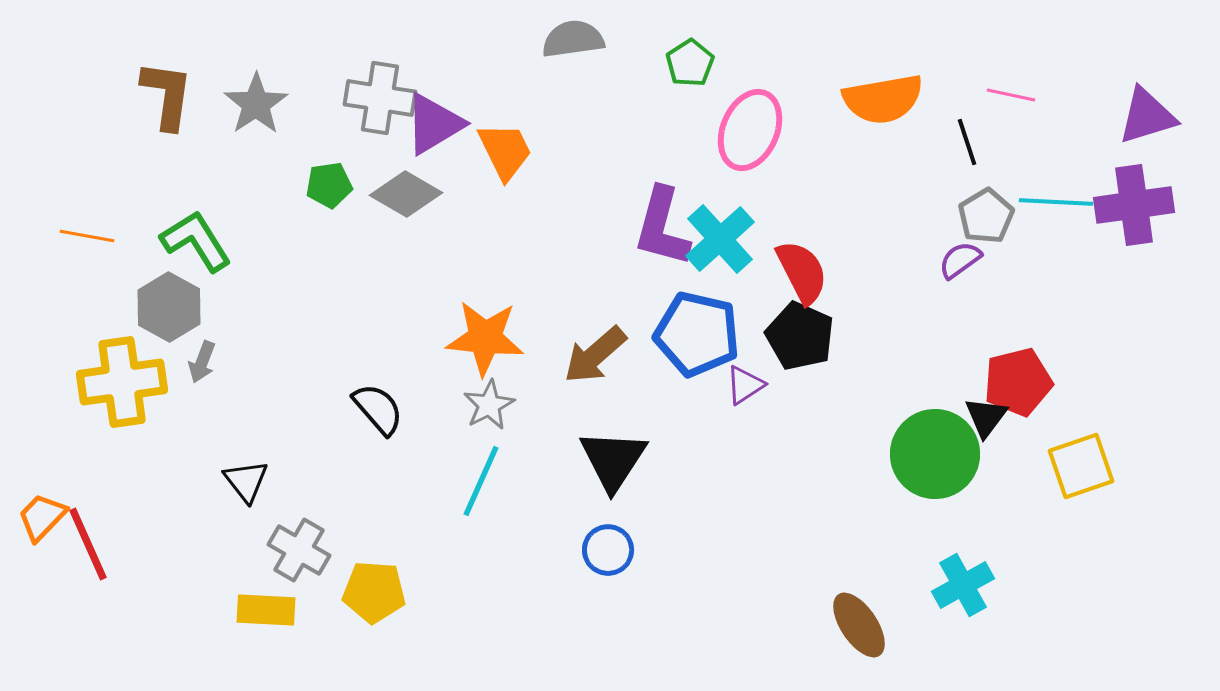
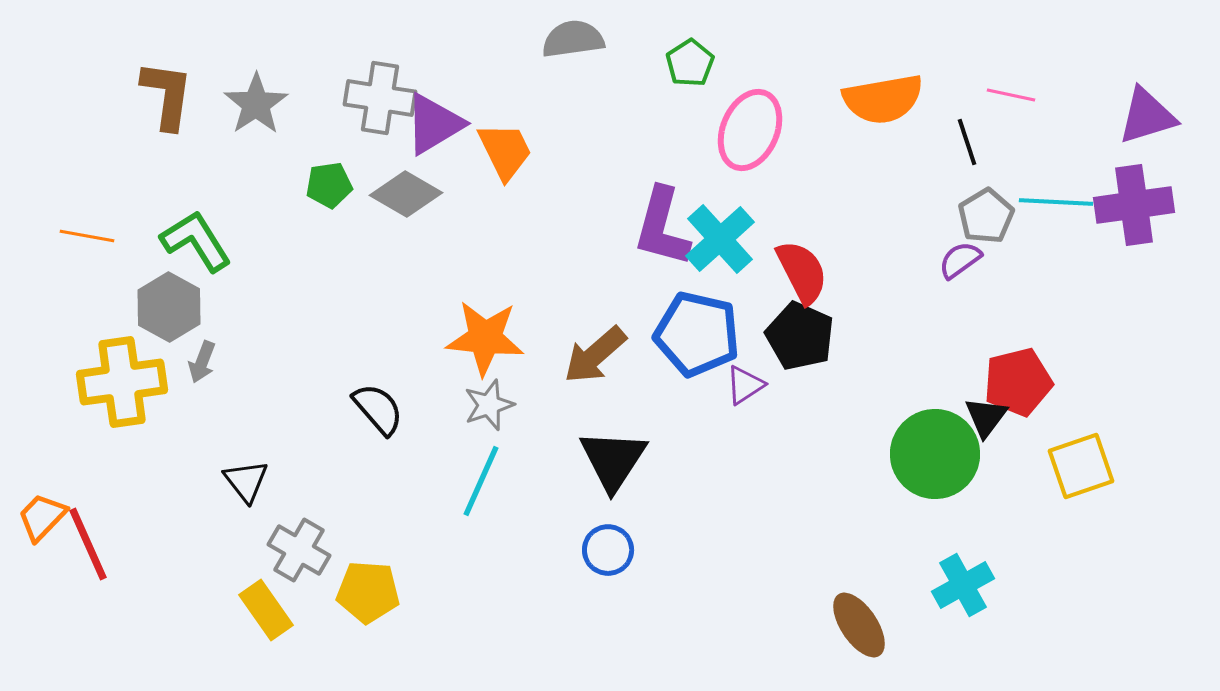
gray star at (489, 405): rotated 9 degrees clockwise
yellow pentagon at (374, 592): moved 6 px left
yellow rectangle at (266, 610): rotated 52 degrees clockwise
